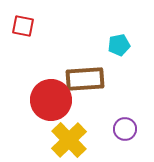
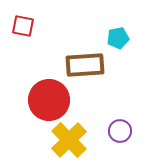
cyan pentagon: moved 1 px left, 7 px up
brown rectangle: moved 14 px up
red circle: moved 2 px left
purple circle: moved 5 px left, 2 px down
